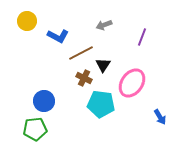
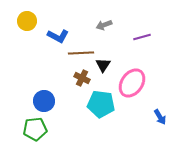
purple line: rotated 54 degrees clockwise
brown line: rotated 25 degrees clockwise
brown cross: moved 2 px left
